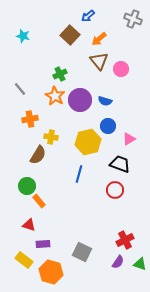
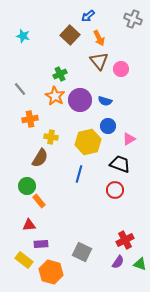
orange arrow: moved 1 px up; rotated 77 degrees counterclockwise
brown semicircle: moved 2 px right, 3 px down
red triangle: rotated 24 degrees counterclockwise
purple rectangle: moved 2 px left
